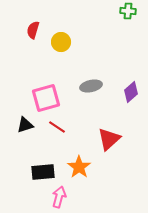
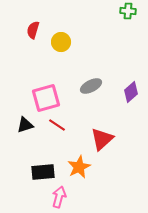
gray ellipse: rotated 15 degrees counterclockwise
red line: moved 2 px up
red triangle: moved 7 px left
orange star: rotated 10 degrees clockwise
